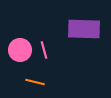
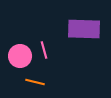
pink circle: moved 6 px down
